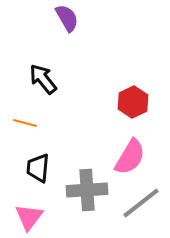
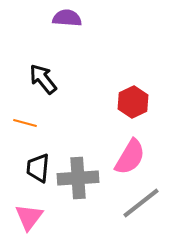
purple semicircle: rotated 56 degrees counterclockwise
gray cross: moved 9 px left, 12 px up
